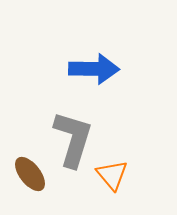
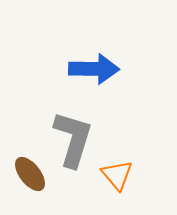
orange triangle: moved 5 px right
